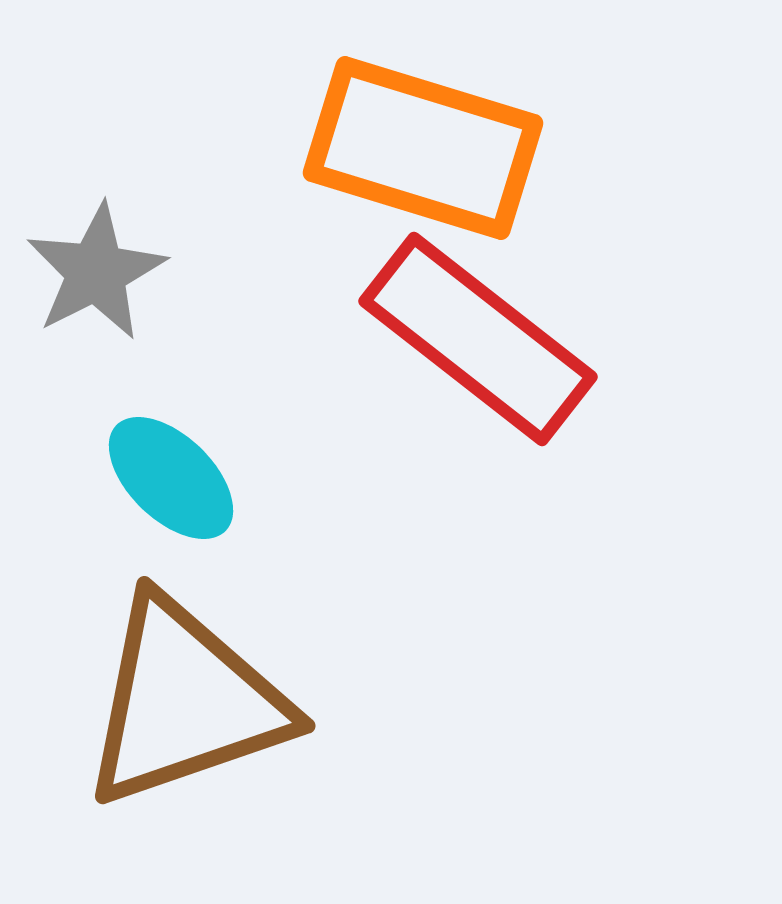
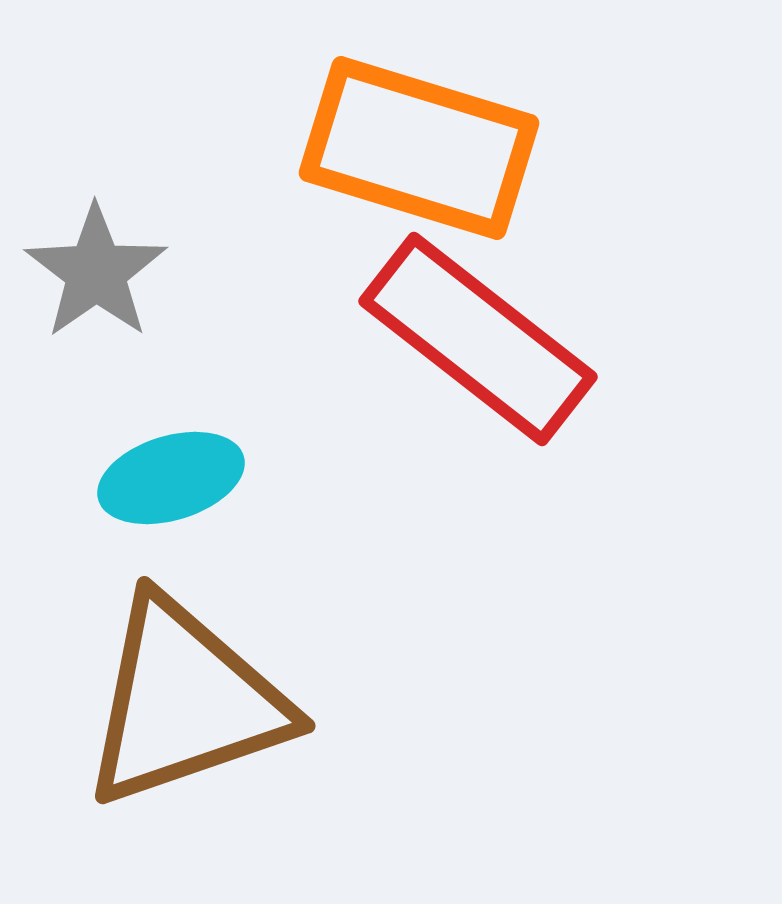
orange rectangle: moved 4 px left
gray star: rotated 8 degrees counterclockwise
cyan ellipse: rotated 61 degrees counterclockwise
